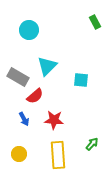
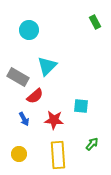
cyan square: moved 26 px down
